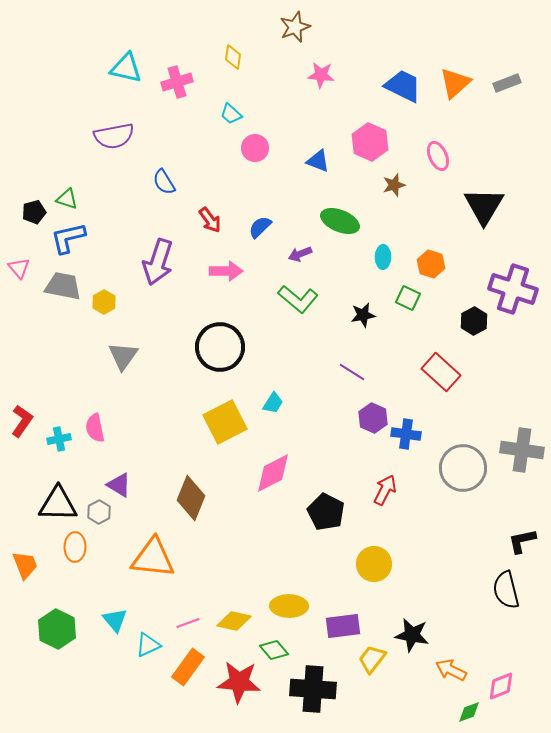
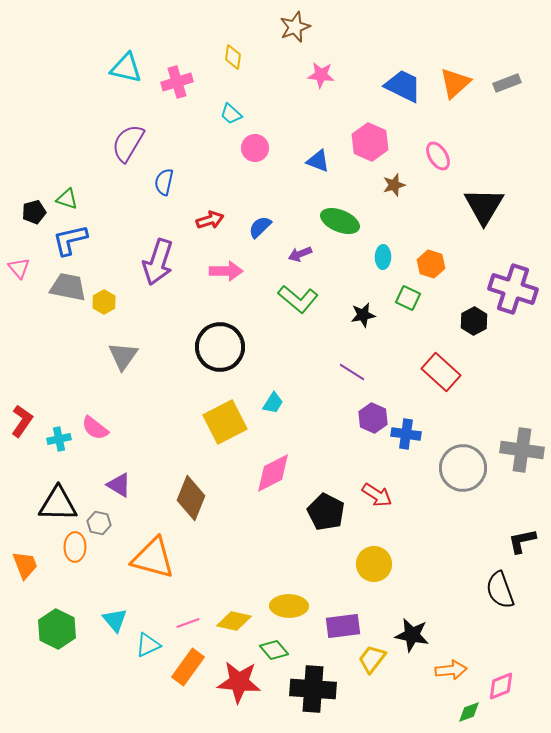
purple semicircle at (114, 136): moved 14 px right, 7 px down; rotated 132 degrees clockwise
pink ellipse at (438, 156): rotated 8 degrees counterclockwise
blue semicircle at (164, 182): rotated 44 degrees clockwise
red arrow at (210, 220): rotated 72 degrees counterclockwise
blue L-shape at (68, 238): moved 2 px right, 2 px down
gray trapezoid at (63, 286): moved 5 px right, 1 px down
pink semicircle at (95, 428): rotated 40 degrees counterclockwise
red arrow at (385, 490): moved 8 px left, 5 px down; rotated 96 degrees clockwise
gray hexagon at (99, 512): moved 11 px down; rotated 20 degrees counterclockwise
orange triangle at (153, 558): rotated 9 degrees clockwise
black semicircle at (506, 590): moved 6 px left; rotated 6 degrees counterclockwise
orange arrow at (451, 670): rotated 148 degrees clockwise
